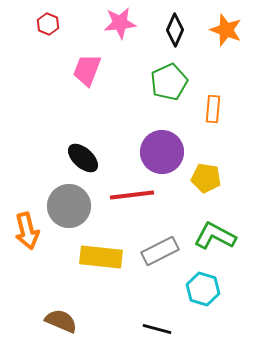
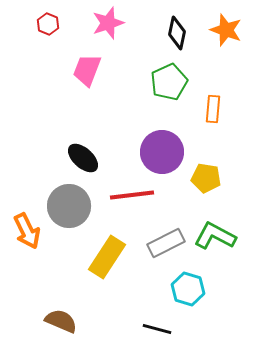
pink star: moved 12 px left; rotated 12 degrees counterclockwise
black diamond: moved 2 px right, 3 px down; rotated 12 degrees counterclockwise
orange arrow: rotated 12 degrees counterclockwise
gray rectangle: moved 6 px right, 8 px up
yellow rectangle: moved 6 px right; rotated 63 degrees counterclockwise
cyan hexagon: moved 15 px left
